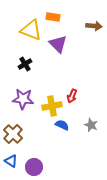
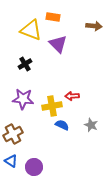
red arrow: rotated 64 degrees clockwise
brown cross: rotated 18 degrees clockwise
